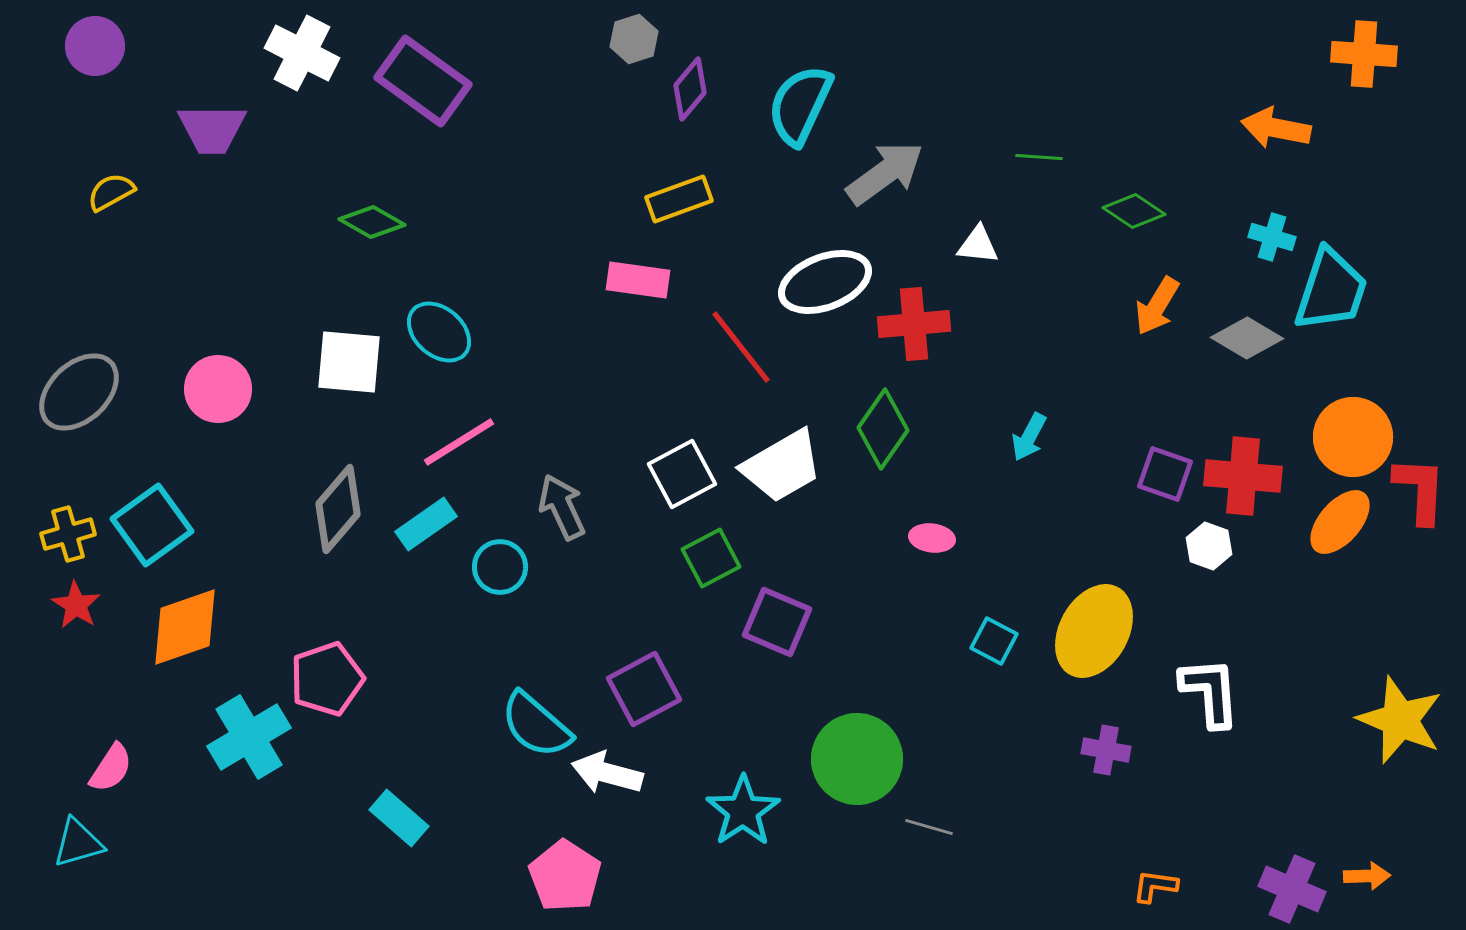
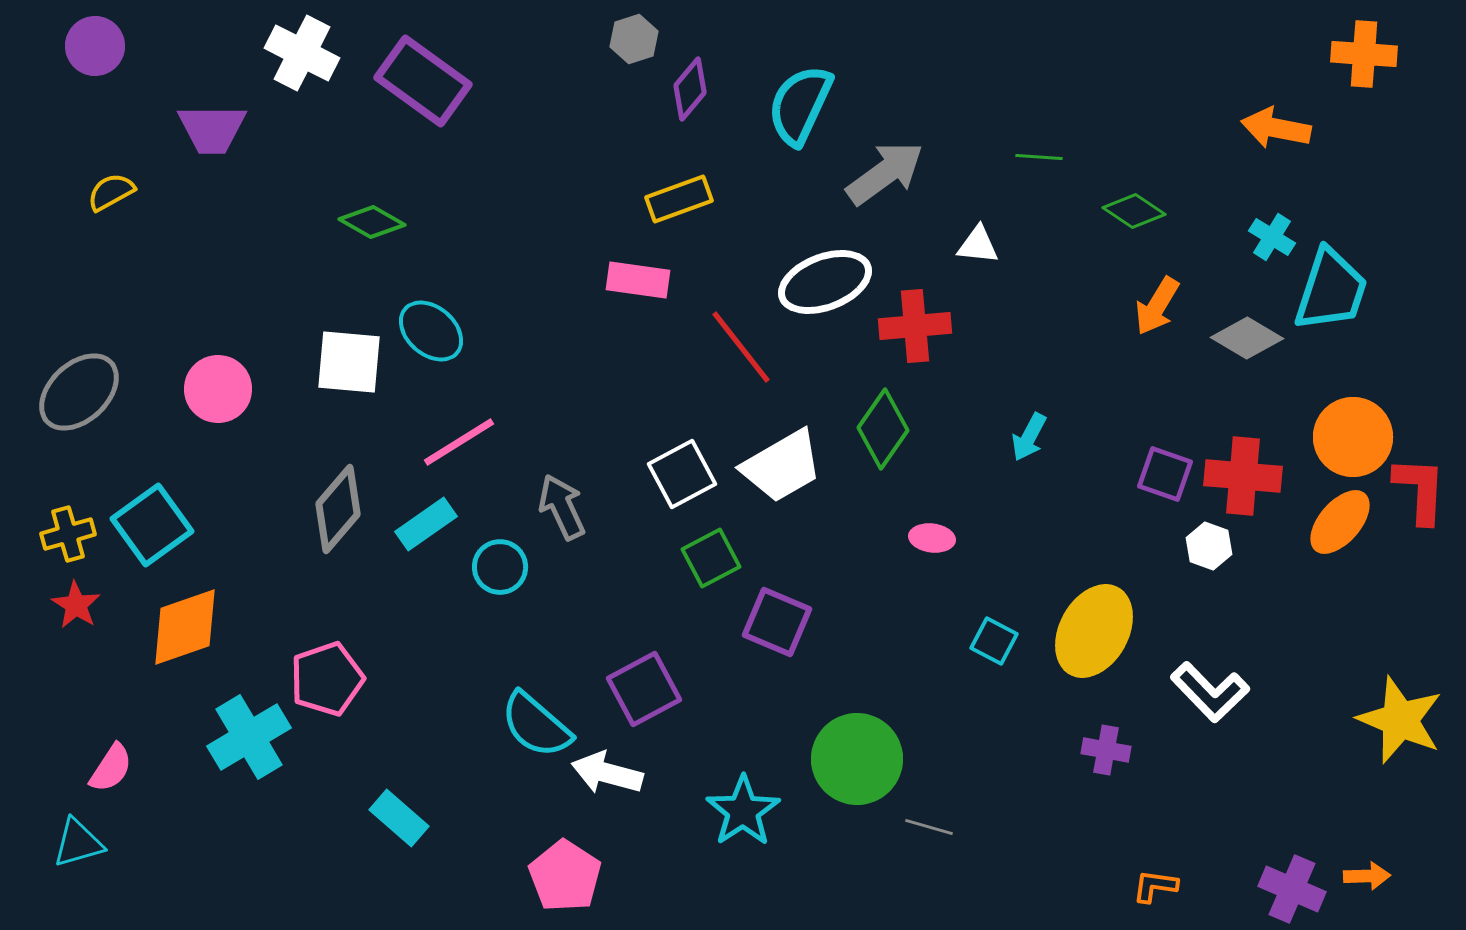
cyan cross at (1272, 237): rotated 15 degrees clockwise
red cross at (914, 324): moved 1 px right, 2 px down
cyan ellipse at (439, 332): moved 8 px left, 1 px up
white L-shape at (1210, 692): rotated 140 degrees clockwise
